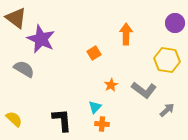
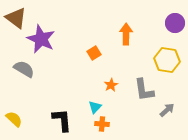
gray L-shape: rotated 45 degrees clockwise
